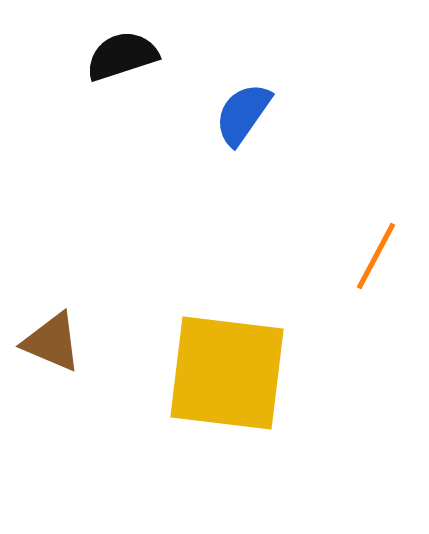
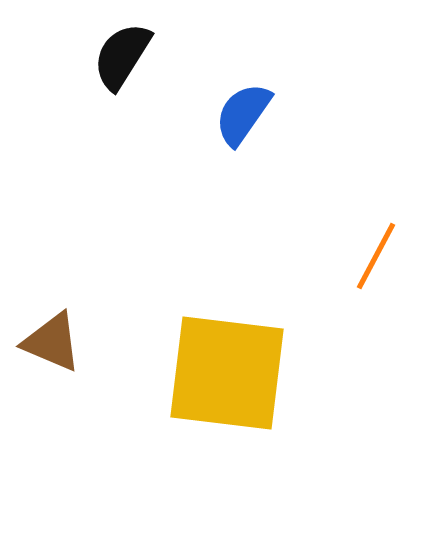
black semicircle: rotated 40 degrees counterclockwise
